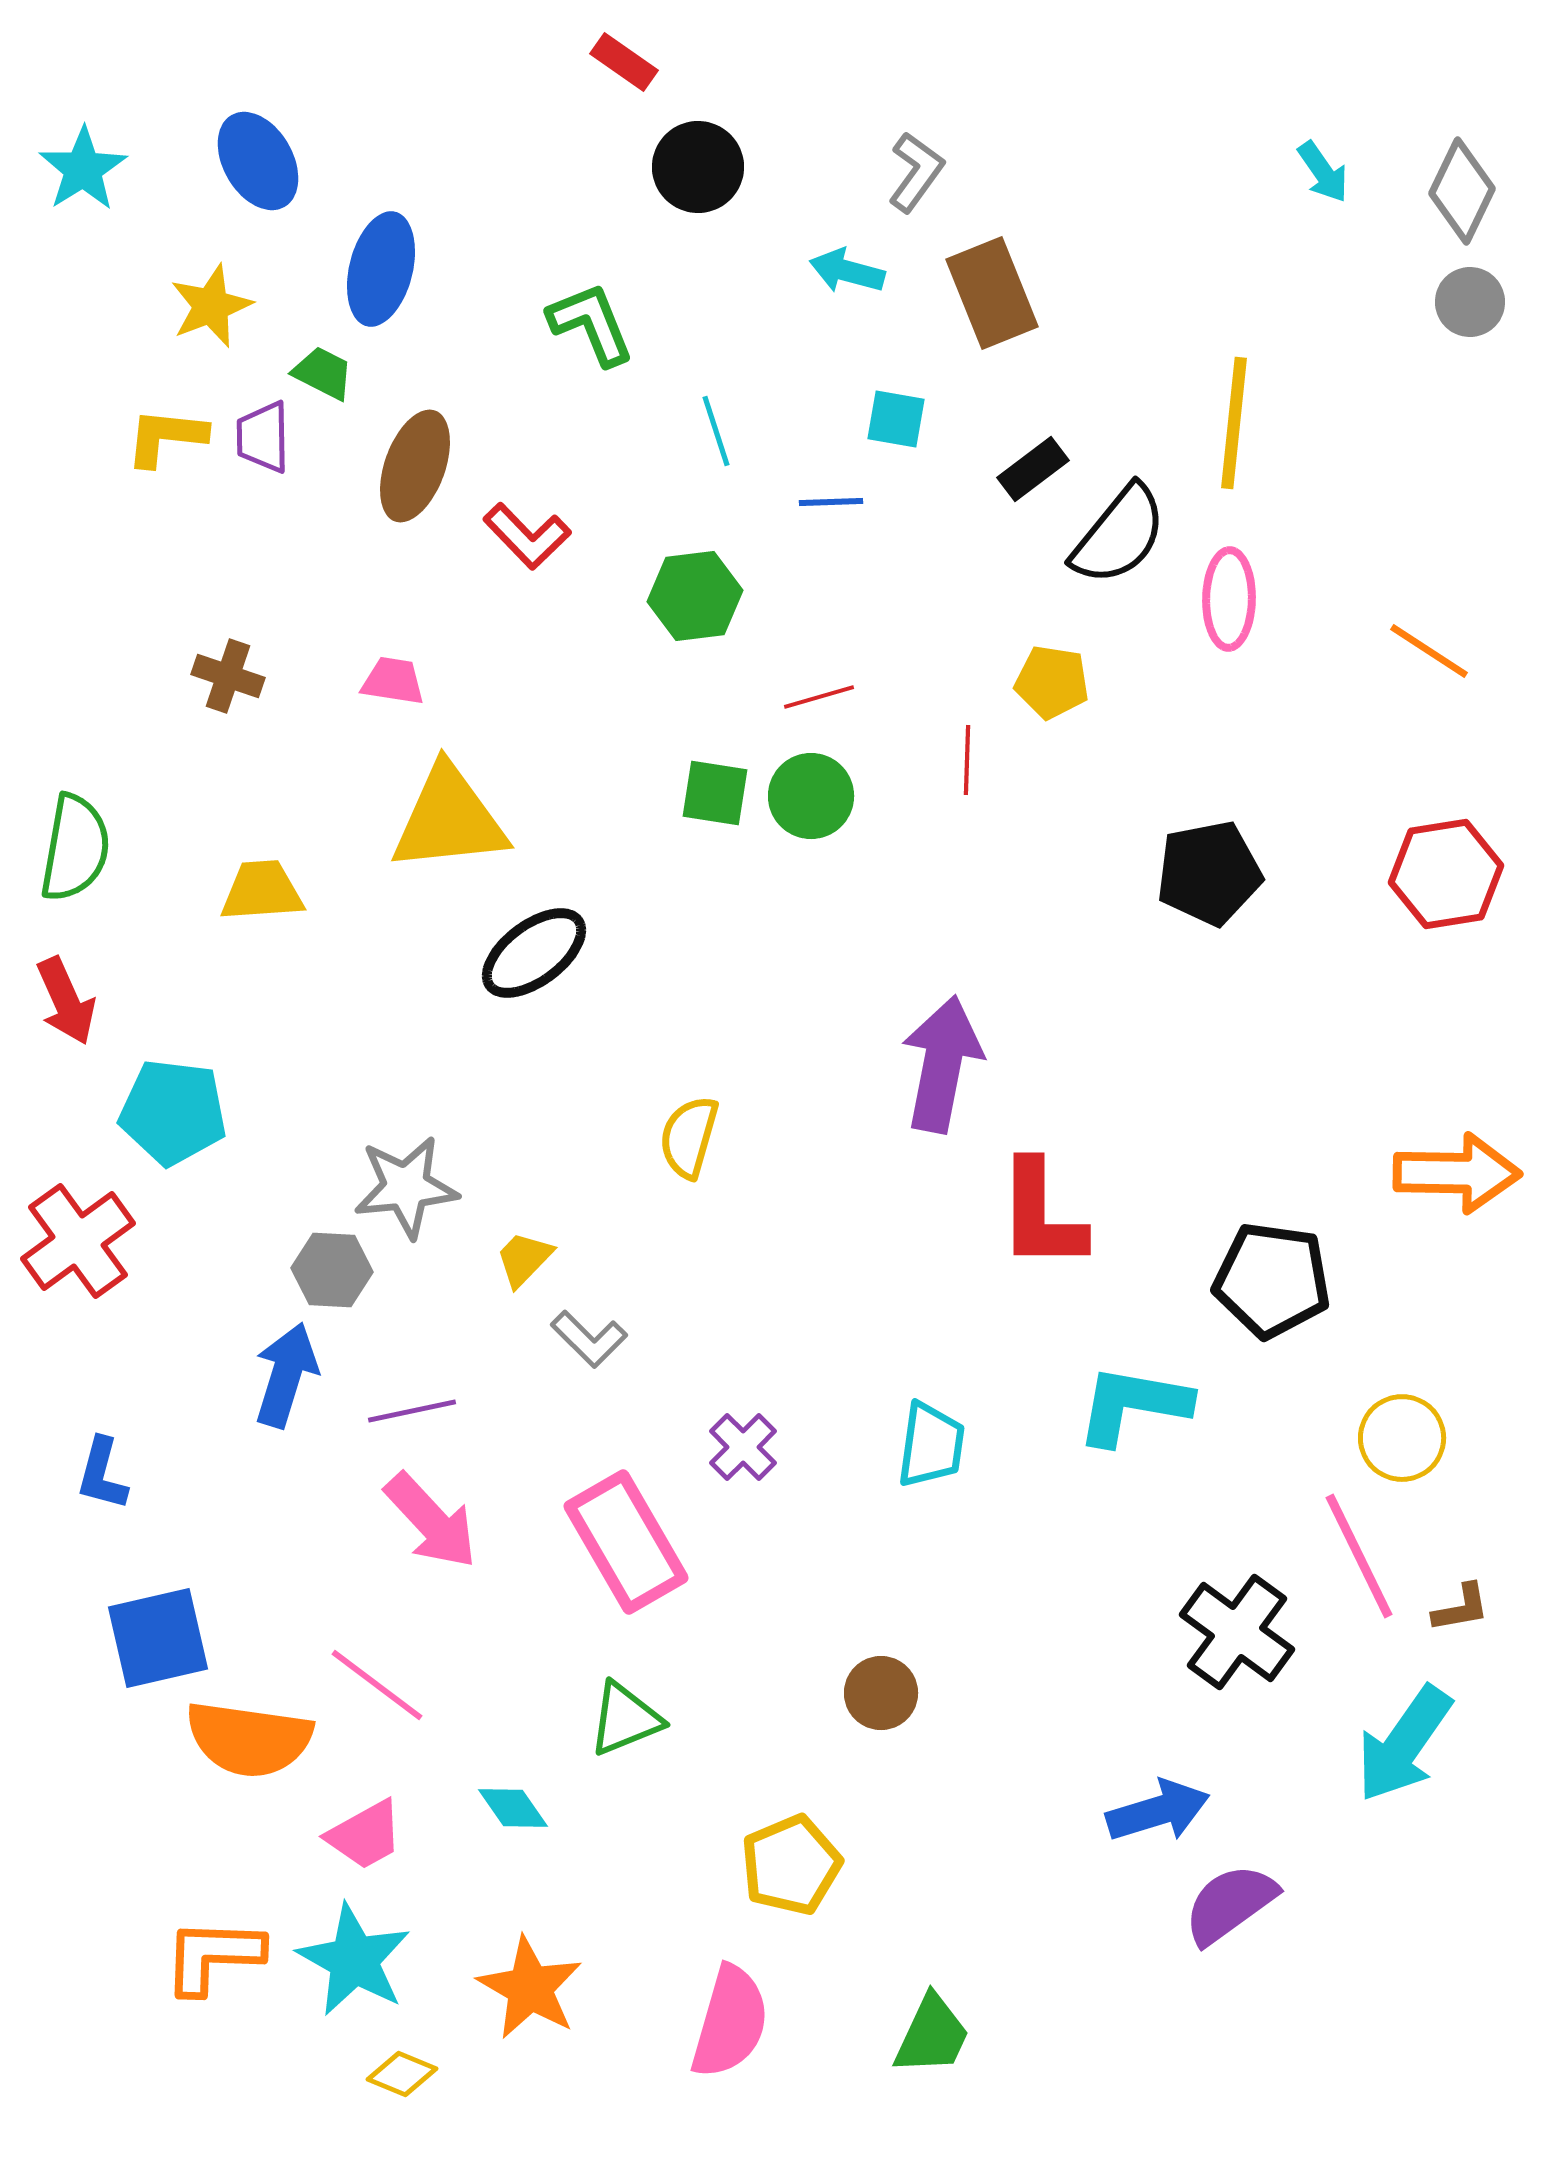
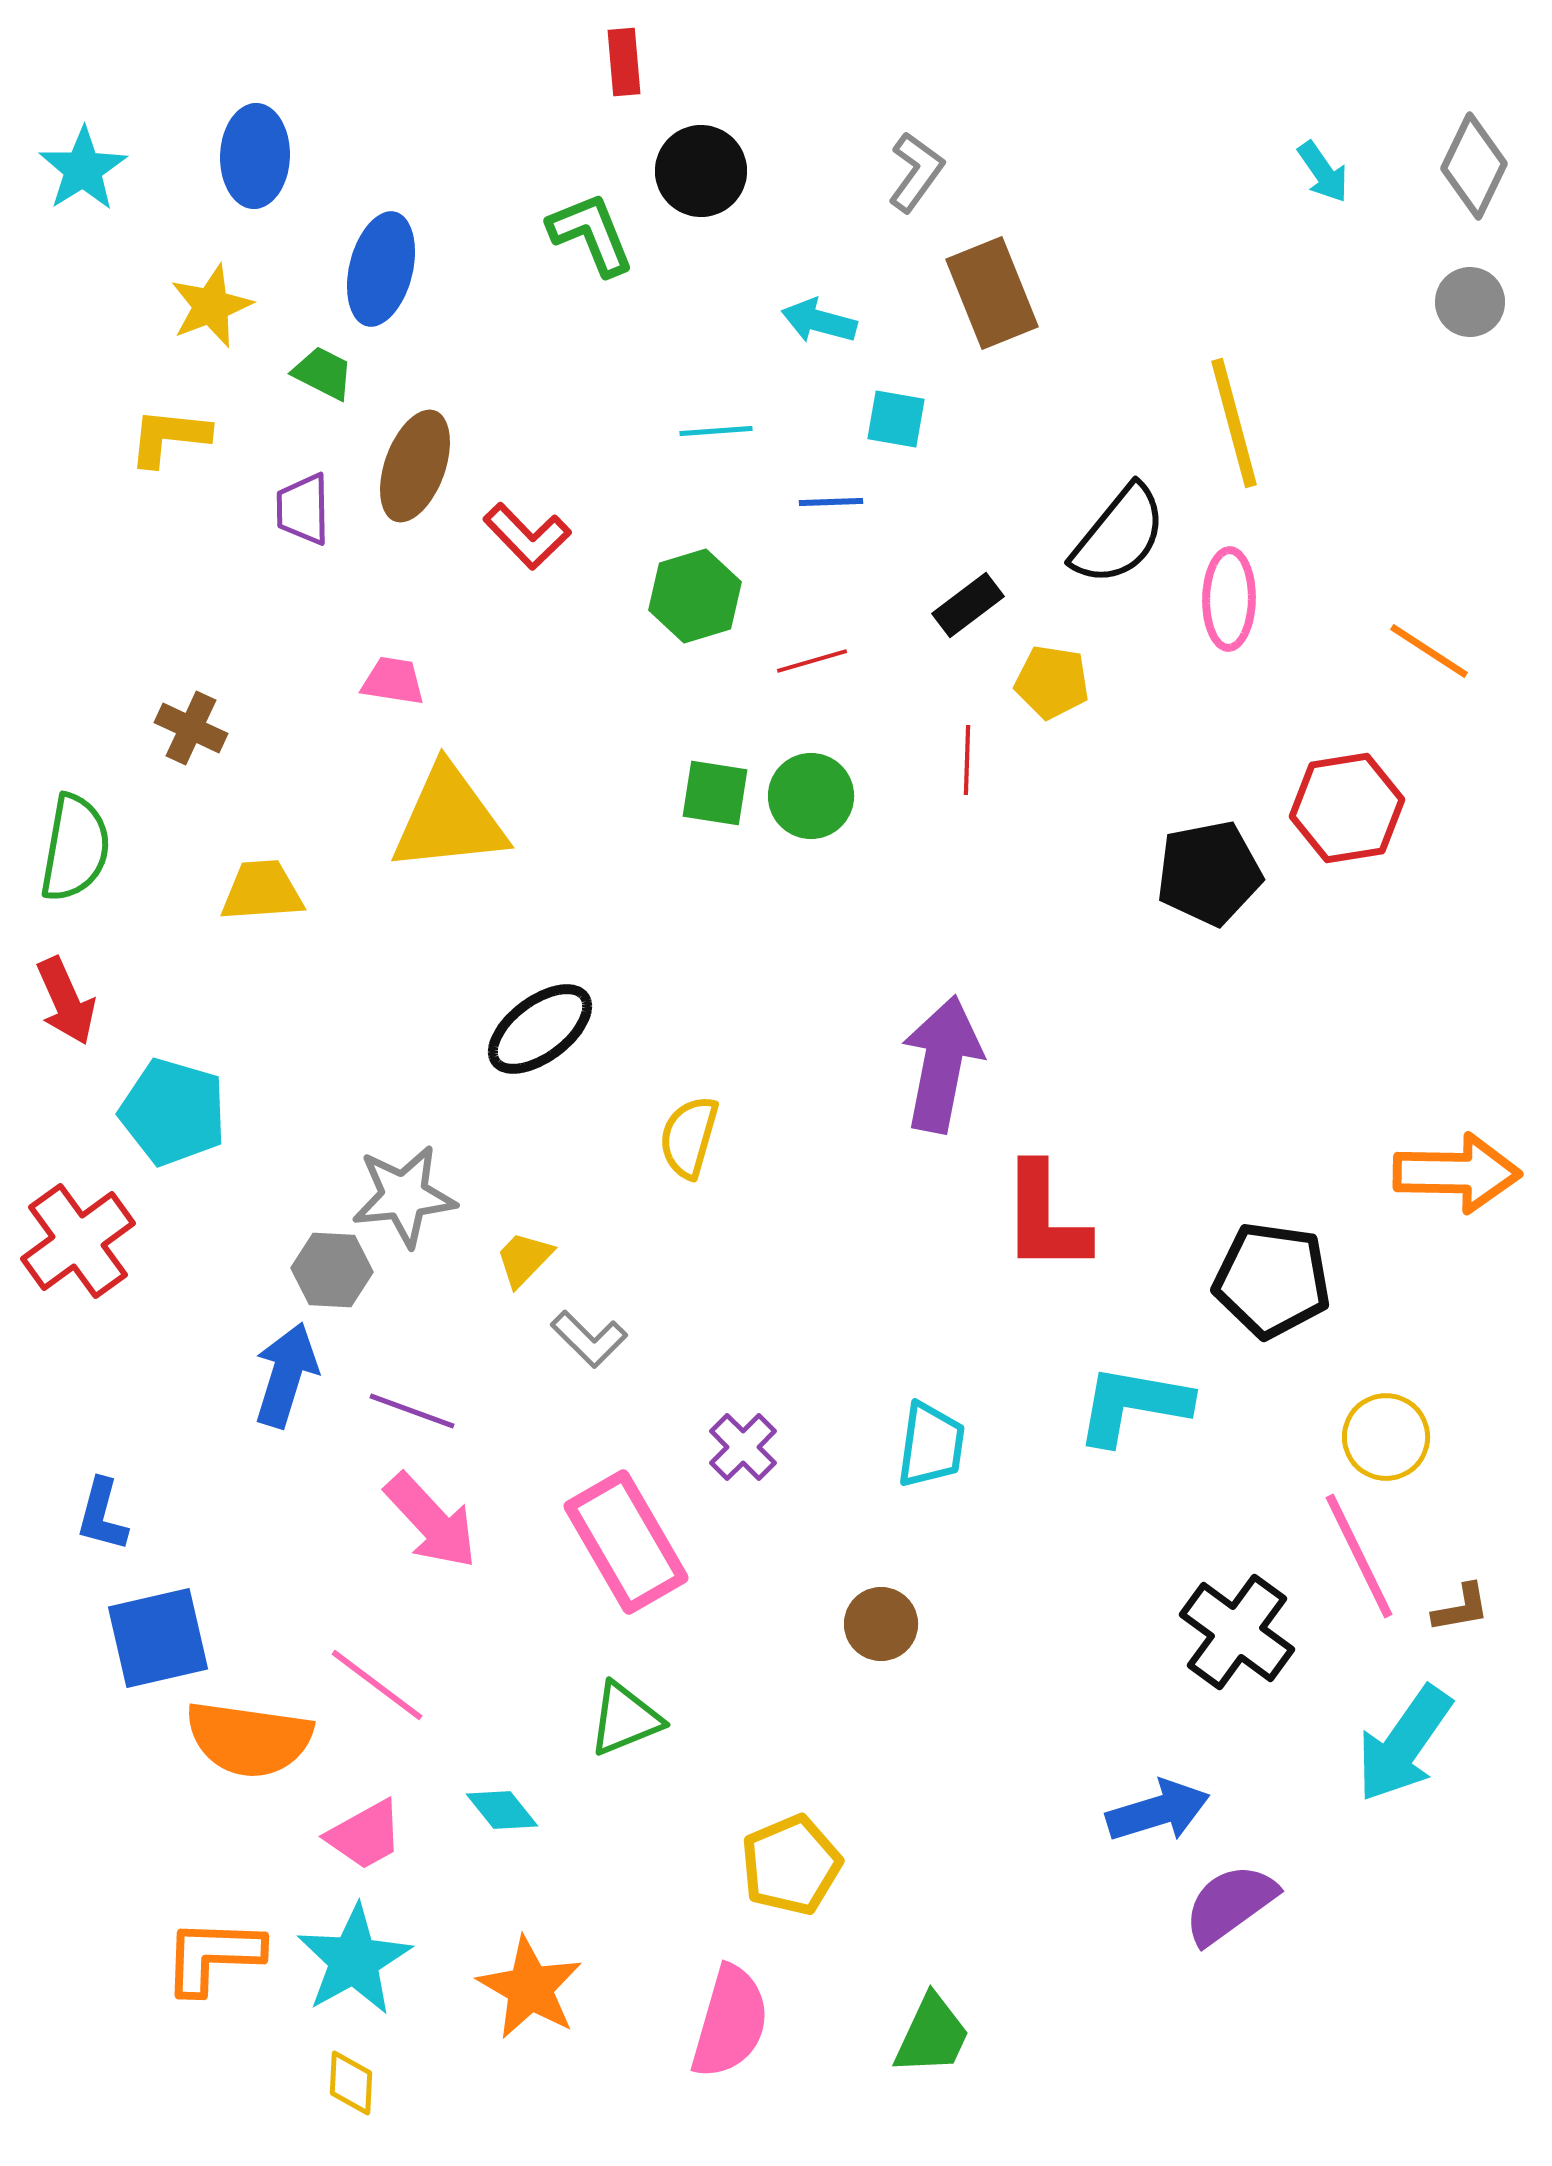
red rectangle at (624, 62): rotated 50 degrees clockwise
blue ellipse at (258, 161): moved 3 px left, 5 px up; rotated 32 degrees clockwise
black circle at (698, 167): moved 3 px right, 4 px down
gray diamond at (1462, 191): moved 12 px right, 25 px up
cyan arrow at (847, 271): moved 28 px left, 50 px down
green L-shape at (591, 324): moved 90 px up
yellow line at (1234, 423): rotated 21 degrees counterclockwise
cyan line at (716, 431): rotated 76 degrees counterclockwise
yellow L-shape at (166, 437): moved 3 px right
purple trapezoid at (263, 437): moved 40 px right, 72 px down
black rectangle at (1033, 469): moved 65 px left, 136 px down
green hexagon at (695, 596): rotated 10 degrees counterclockwise
brown cross at (228, 676): moved 37 px left, 52 px down; rotated 6 degrees clockwise
red line at (819, 697): moved 7 px left, 36 px up
red hexagon at (1446, 874): moved 99 px left, 66 px up
black ellipse at (534, 953): moved 6 px right, 76 px down
cyan pentagon at (173, 1112): rotated 9 degrees clockwise
gray star at (406, 1187): moved 2 px left, 9 px down
red L-shape at (1041, 1215): moved 4 px right, 3 px down
purple line at (412, 1411): rotated 32 degrees clockwise
yellow circle at (1402, 1438): moved 16 px left, 1 px up
blue L-shape at (102, 1474): moved 41 px down
brown circle at (881, 1693): moved 69 px up
cyan diamond at (513, 1808): moved 11 px left, 2 px down; rotated 4 degrees counterclockwise
cyan star at (354, 1960): rotated 14 degrees clockwise
yellow diamond at (402, 2074): moved 51 px left, 9 px down; rotated 70 degrees clockwise
